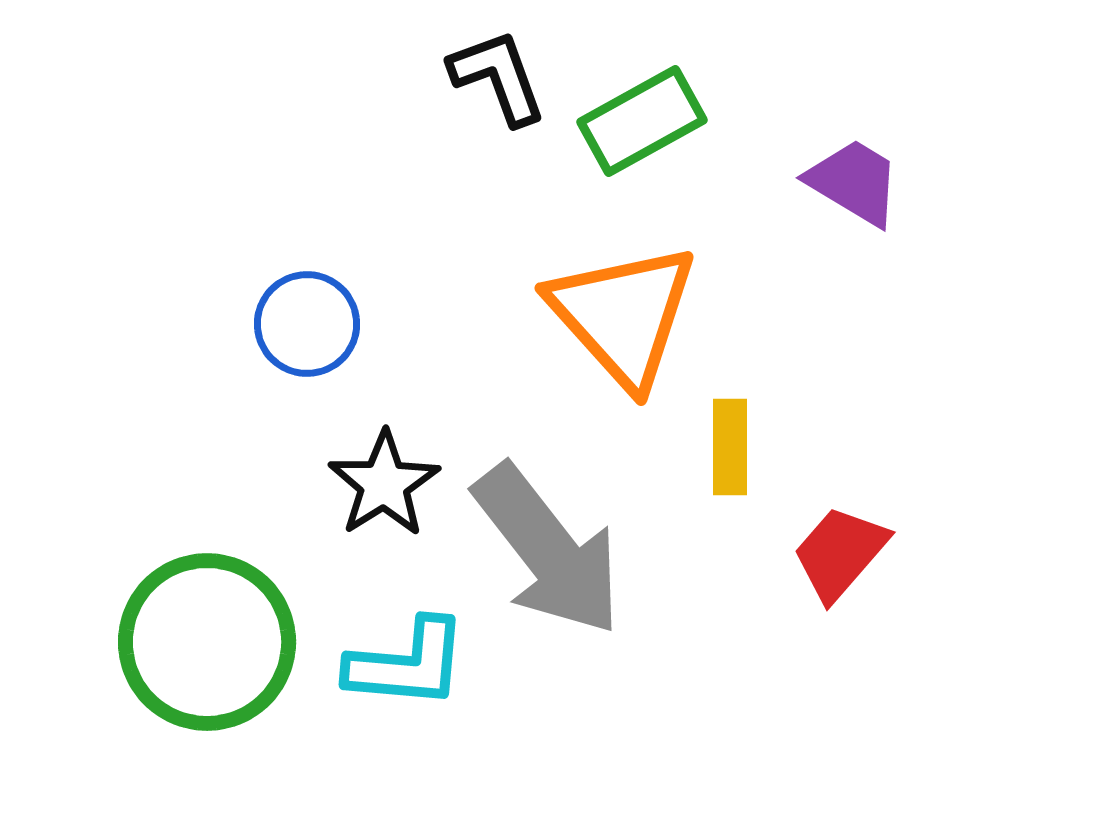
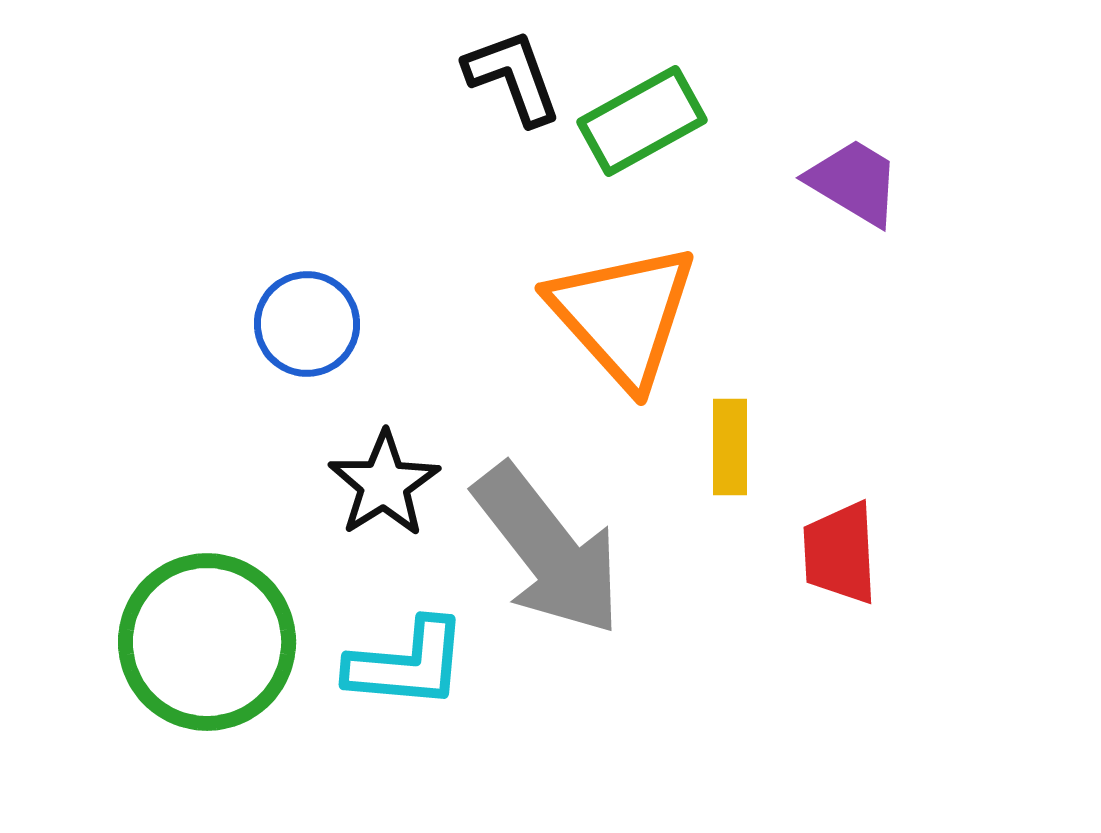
black L-shape: moved 15 px right
red trapezoid: rotated 44 degrees counterclockwise
